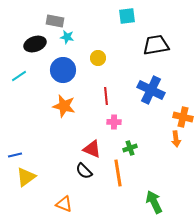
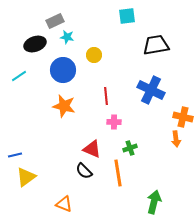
gray rectangle: rotated 36 degrees counterclockwise
yellow circle: moved 4 px left, 3 px up
green arrow: rotated 40 degrees clockwise
